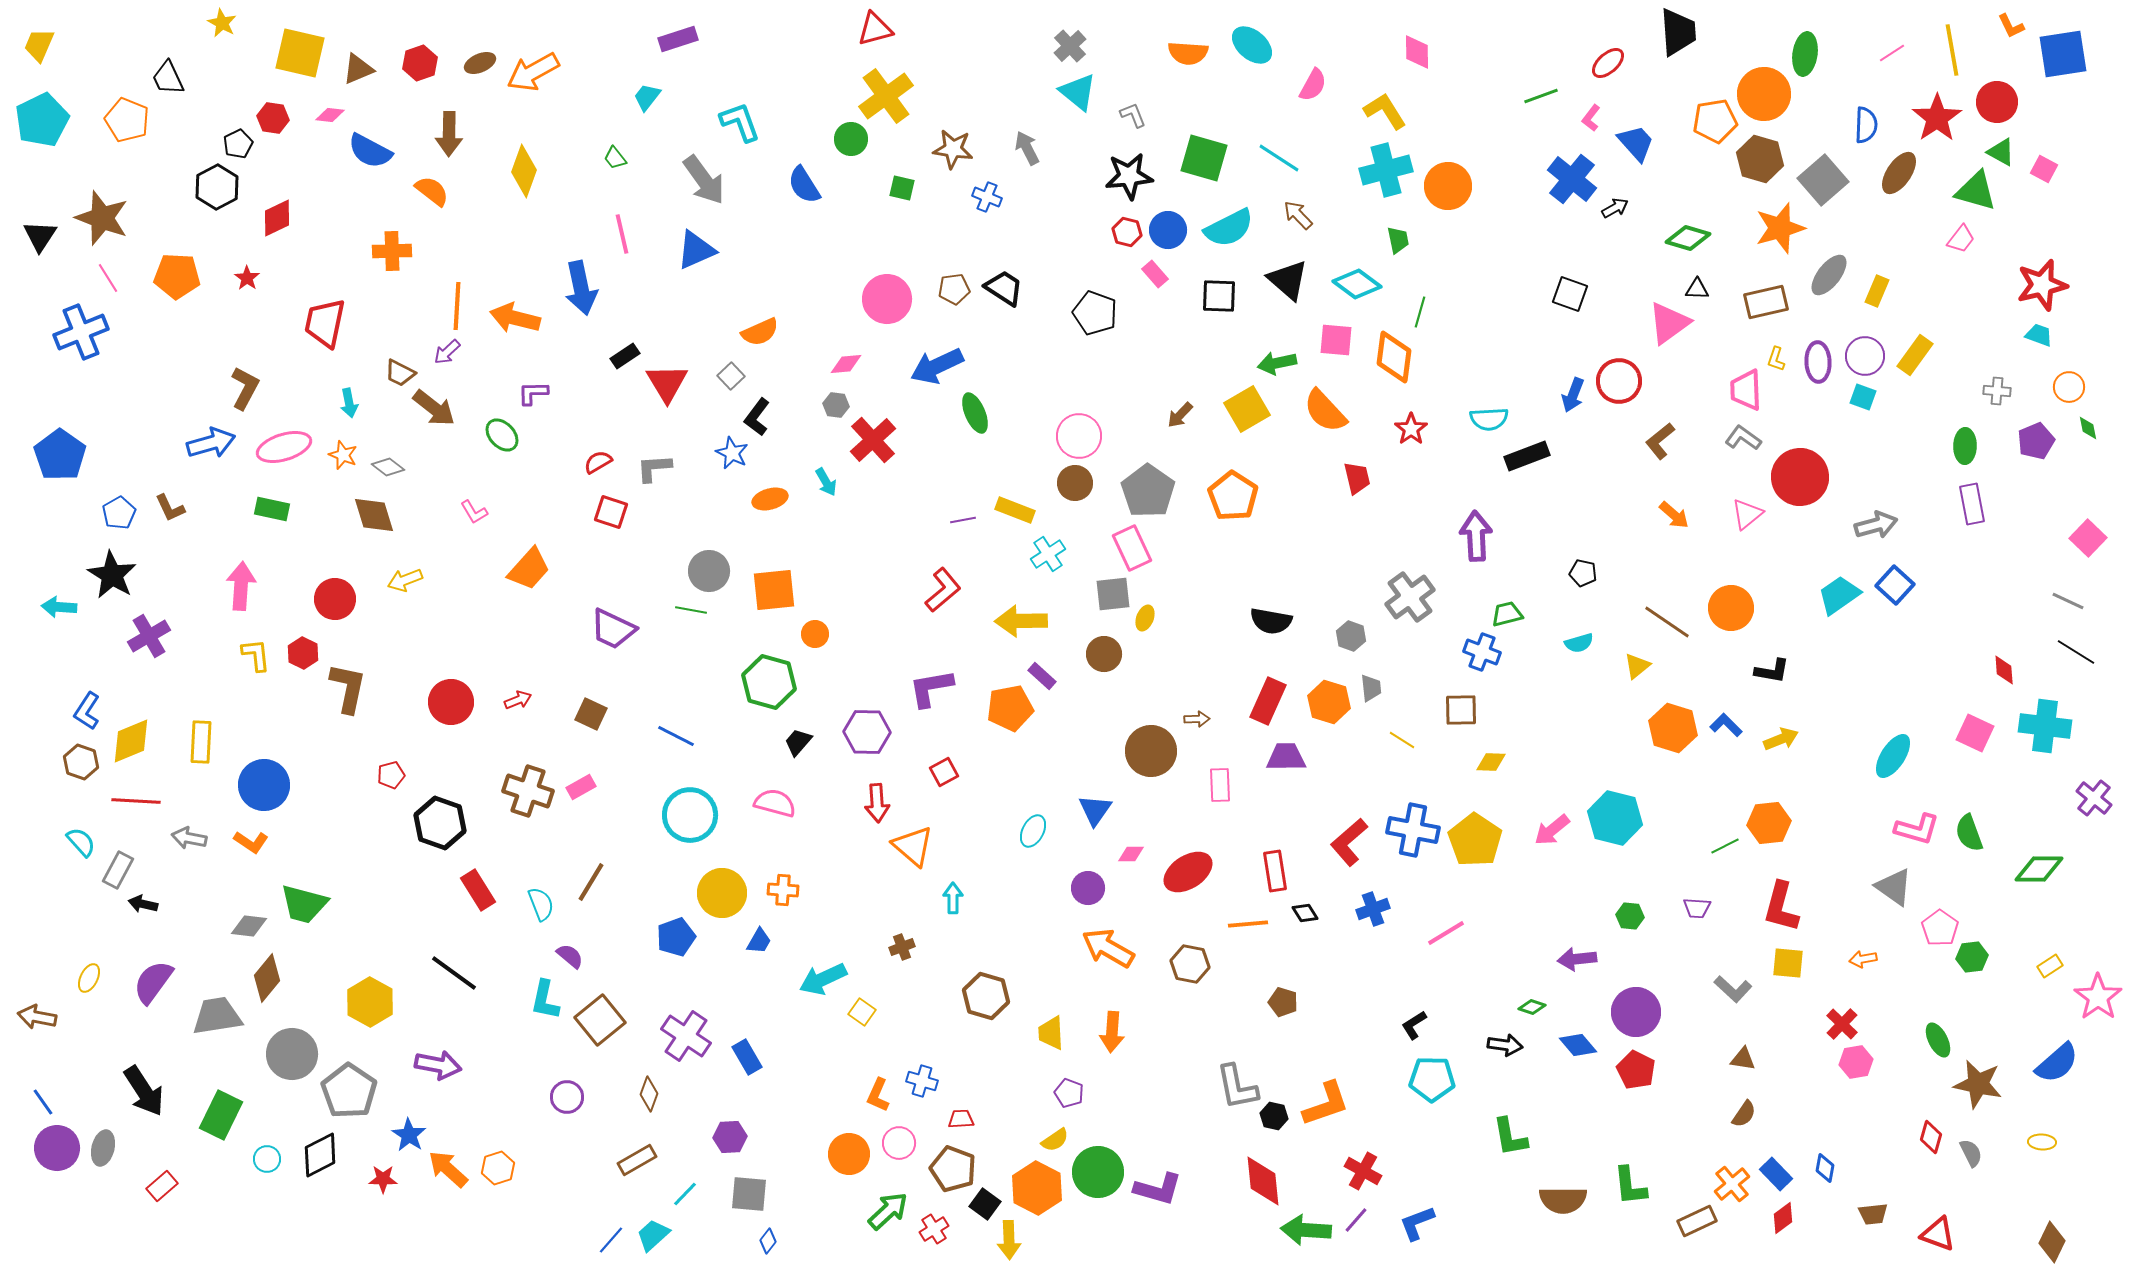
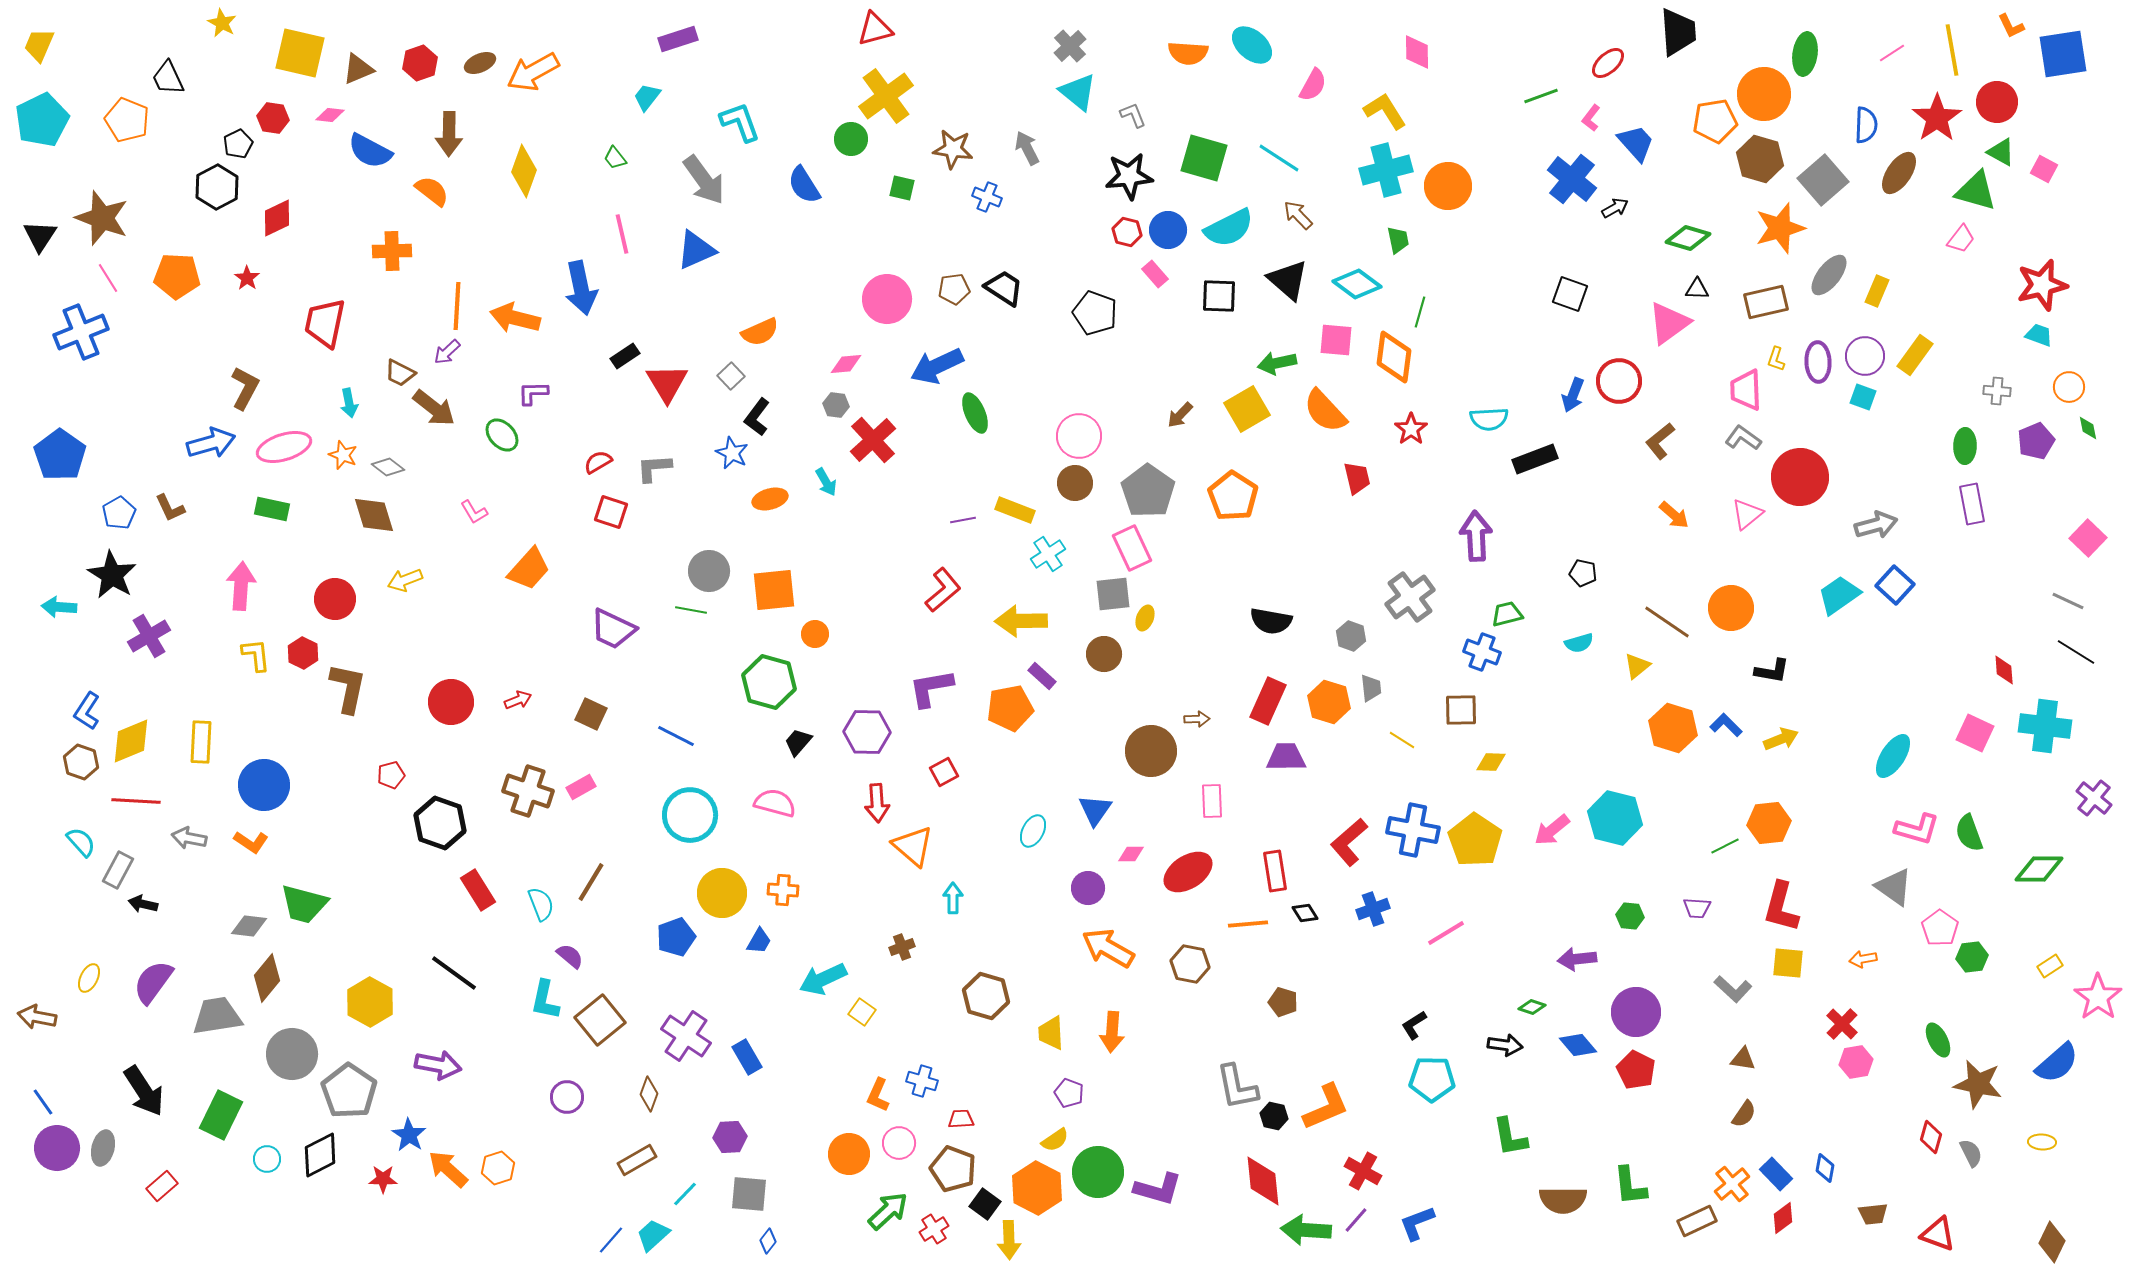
black rectangle at (1527, 456): moved 8 px right, 3 px down
pink rectangle at (1220, 785): moved 8 px left, 16 px down
orange L-shape at (1326, 1104): moved 3 px down; rotated 4 degrees counterclockwise
